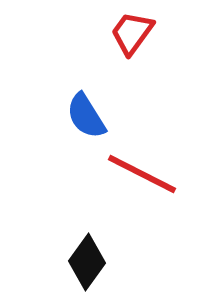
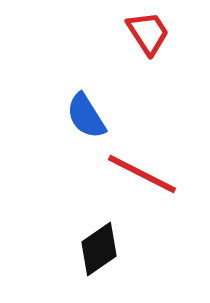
red trapezoid: moved 16 px right; rotated 111 degrees clockwise
black diamond: moved 12 px right, 13 px up; rotated 20 degrees clockwise
